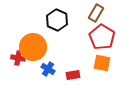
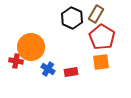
brown rectangle: moved 1 px down
black hexagon: moved 15 px right, 2 px up
orange circle: moved 2 px left
red cross: moved 2 px left, 3 px down
orange square: moved 1 px left, 1 px up; rotated 18 degrees counterclockwise
red rectangle: moved 2 px left, 3 px up
